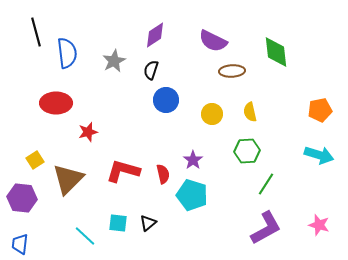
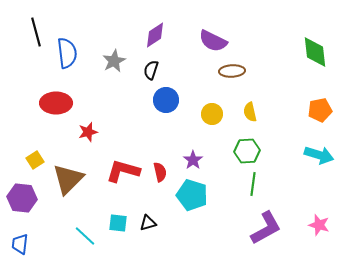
green diamond: moved 39 px right
red semicircle: moved 3 px left, 2 px up
green line: moved 13 px left; rotated 25 degrees counterclockwise
black triangle: rotated 24 degrees clockwise
